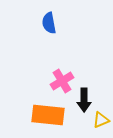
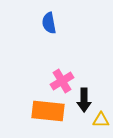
orange rectangle: moved 4 px up
yellow triangle: rotated 24 degrees clockwise
